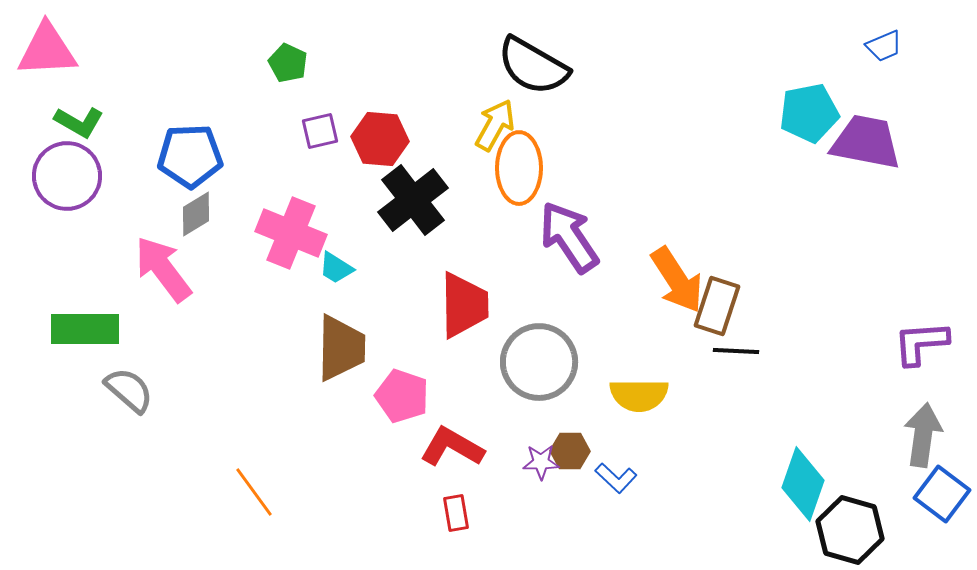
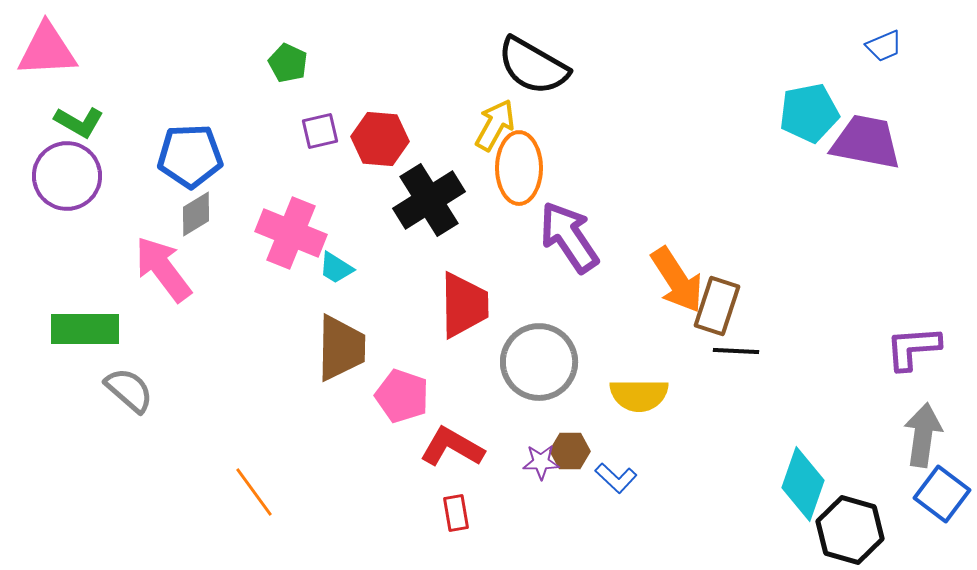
black cross: moved 16 px right; rotated 6 degrees clockwise
purple L-shape: moved 8 px left, 5 px down
